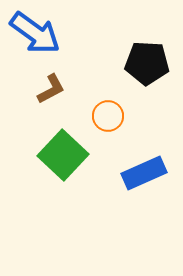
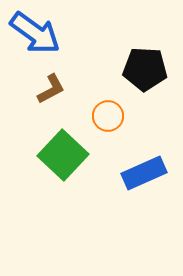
black pentagon: moved 2 px left, 6 px down
